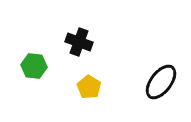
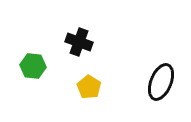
green hexagon: moved 1 px left
black ellipse: rotated 15 degrees counterclockwise
